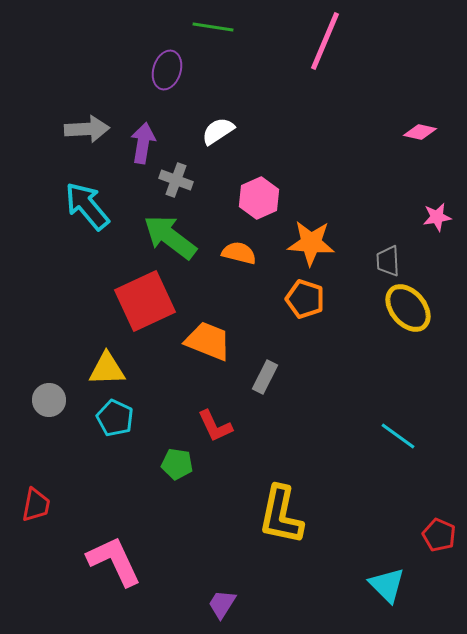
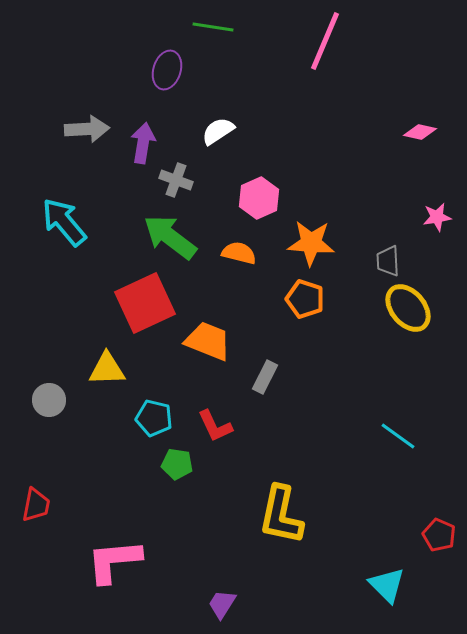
cyan arrow: moved 23 px left, 16 px down
red square: moved 2 px down
cyan pentagon: moved 39 px right; rotated 12 degrees counterclockwise
pink L-shape: rotated 70 degrees counterclockwise
